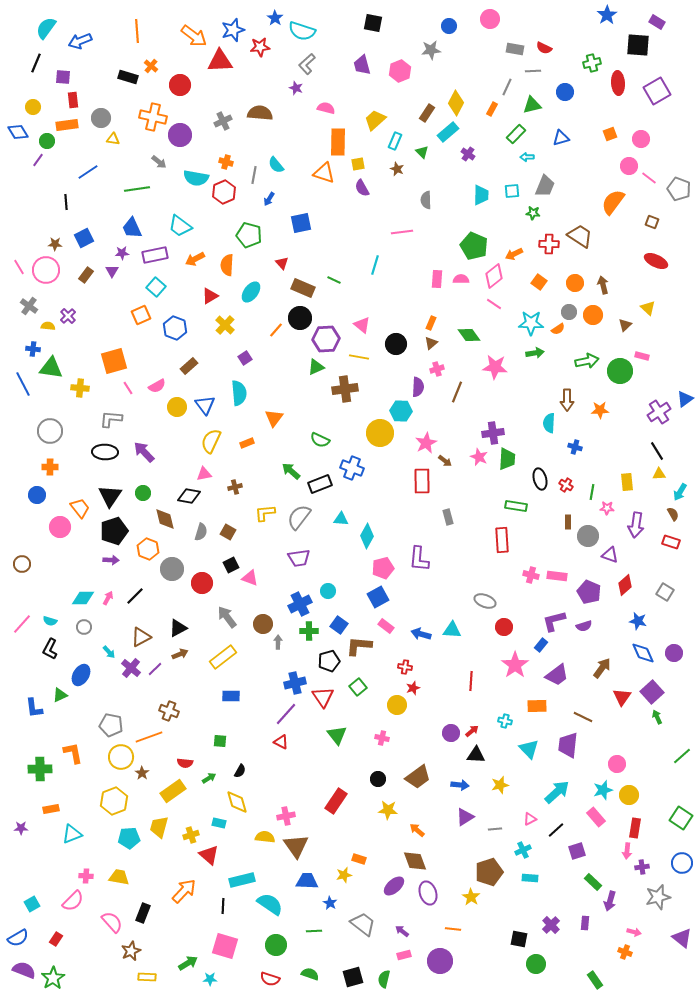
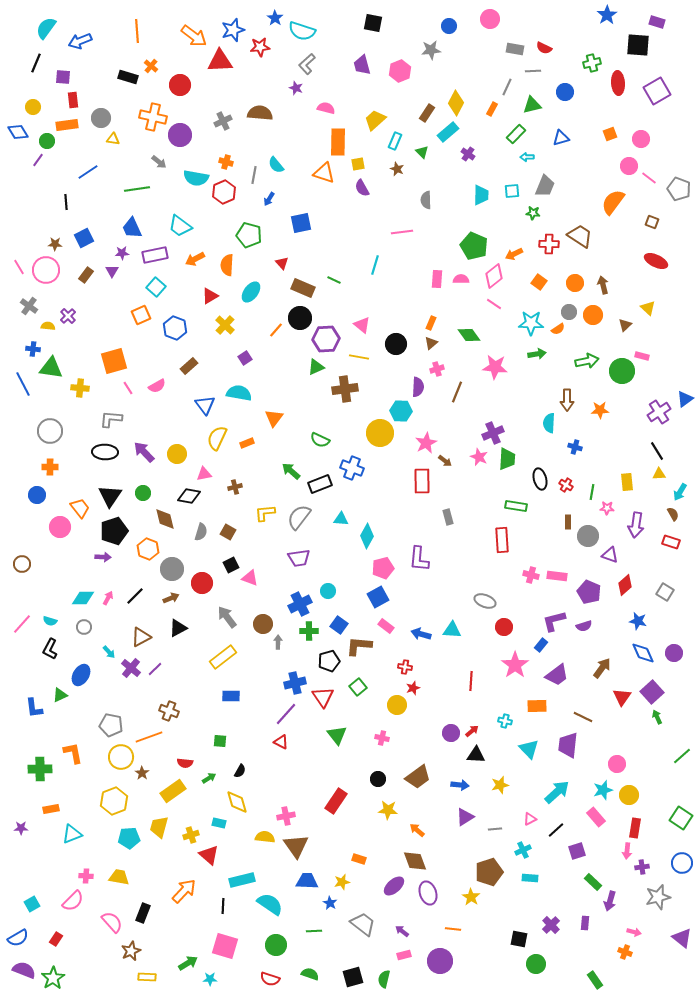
purple rectangle at (657, 22): rotated 14 degrees counterclockwise
green arrow at (535, 353): moved 2 px right, 1 px down
green circle at (620, 371): moved 2 px right
cyan semicircle at (239, 393): rotated 75 degrees counterclockwise
yellow circle at (177, 407): moved 47 px down
purple cross at (493, 433): rotated 15 degrees counterclockwise
yellow semicircle at (211, 441): moved 6 px right, 3 px up
purple arrow at (111, 560): moved 8 px left, 3 px up
brown arrow at (180, 654): moved 9 px left, 56 px up
yellow star at (344, 875): moved 2 px left, 7 px down
